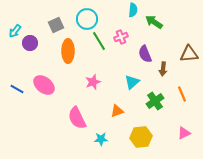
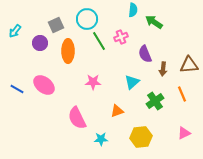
purple circle: moved 10 px right
brown triangle: moved 11 px down
pink star: rotated 21 degrees clockwise
